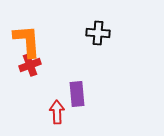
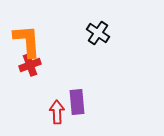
black cross: rotated 30 degrees clockwise
purple rectangle: moved 8 px down
